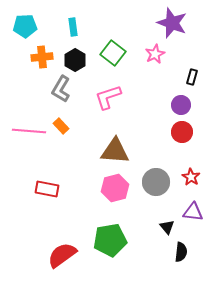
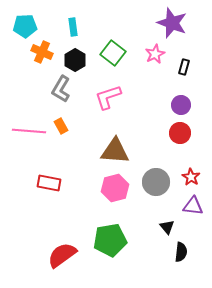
orange cross: moved 5 px up; rotated 30 degrees clockwise
black rectangle: moved 8 px left, 10 px up
orange rectangle: rotated 14 degrees clockwise
red circle: moved 2 px left, 1 px down
red rectangle: moved 2 px right, 6 px up
purple triangle: moved 6 px up
